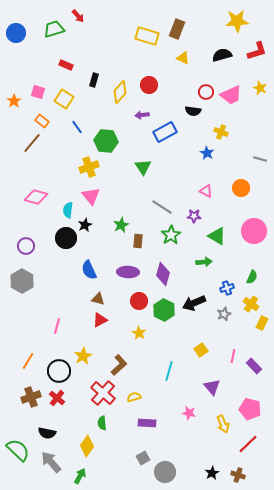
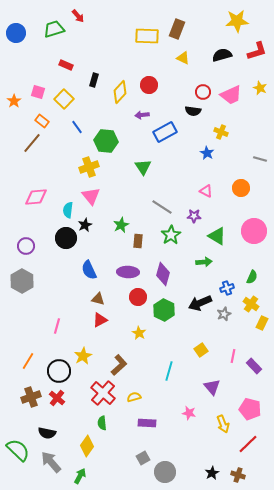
yellow rectangle at (147, 36): rotated 15 degrees counterclockwise
red circle at (206, 92): moved 3 px left
yellow square at (64, 99): rotated 12 degrees clockwise
pink diamond at (36, 197): rotated 20 degrees counterclockwise
red circle at (139, 301): moved 1 px left, 4 px up
black arrow at (194, 303): moved 6 px right
